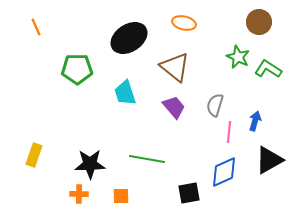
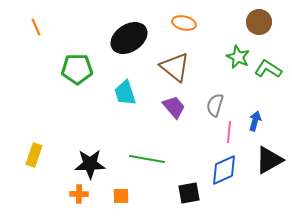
blue diamond: moved 2 px up
